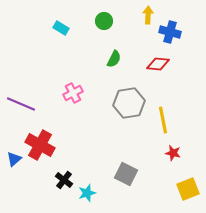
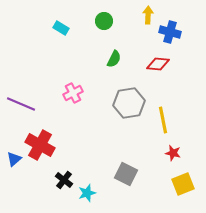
yellow square: moved 5 px left, 5 px up
